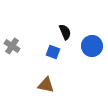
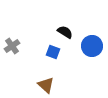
black semicircle: rotated 35 degrees counterclockwise
gray cross: rotated 21 degrees clockwise
brown triangle: rotated 30 degrees clockwise
